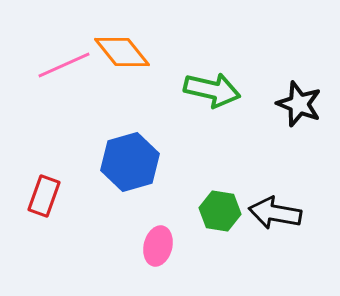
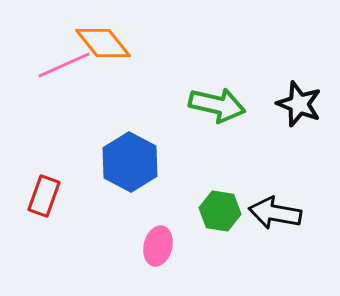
orange diamond: moved 19 px left, 9 px up
green arrow: moved 5 px right, 15 px down
blue hexagon: rotated 16 degrees counterclockwise
